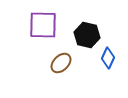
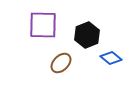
black hexagon: rotated 25 degrees clockwise
blue diamond: moved 3 px right; rotated 75 degrees counterclockwise
